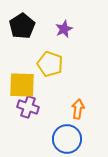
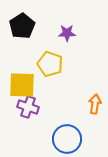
purple star: moved 3 px right, 4 px down; rotated 24 degrees clockwise
orange arrow: moved 17 px right, 5 px up
